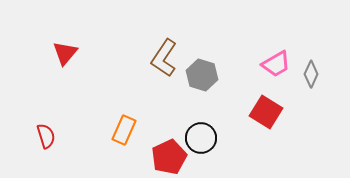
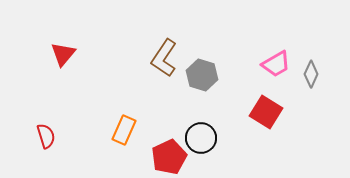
red triangle: moved 2 px left, 1 px down
